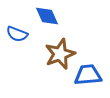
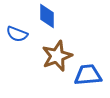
blue diamond: rotated 25 degrees clockwise
brown star: moved 3 px left, 2 px down
